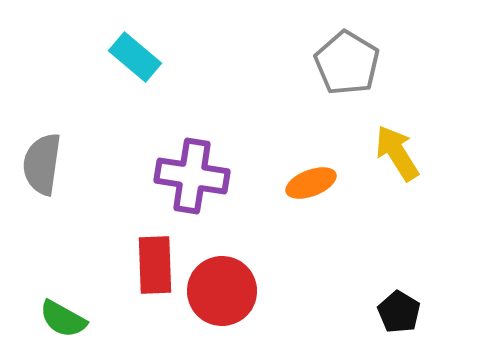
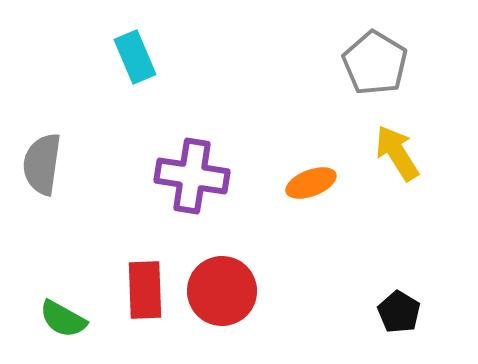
cyan rectangle: rotated 27 degrees clockwise
gray pentagon: moved 28 px right
red rectangle: moved 10 px left, 25 px down
